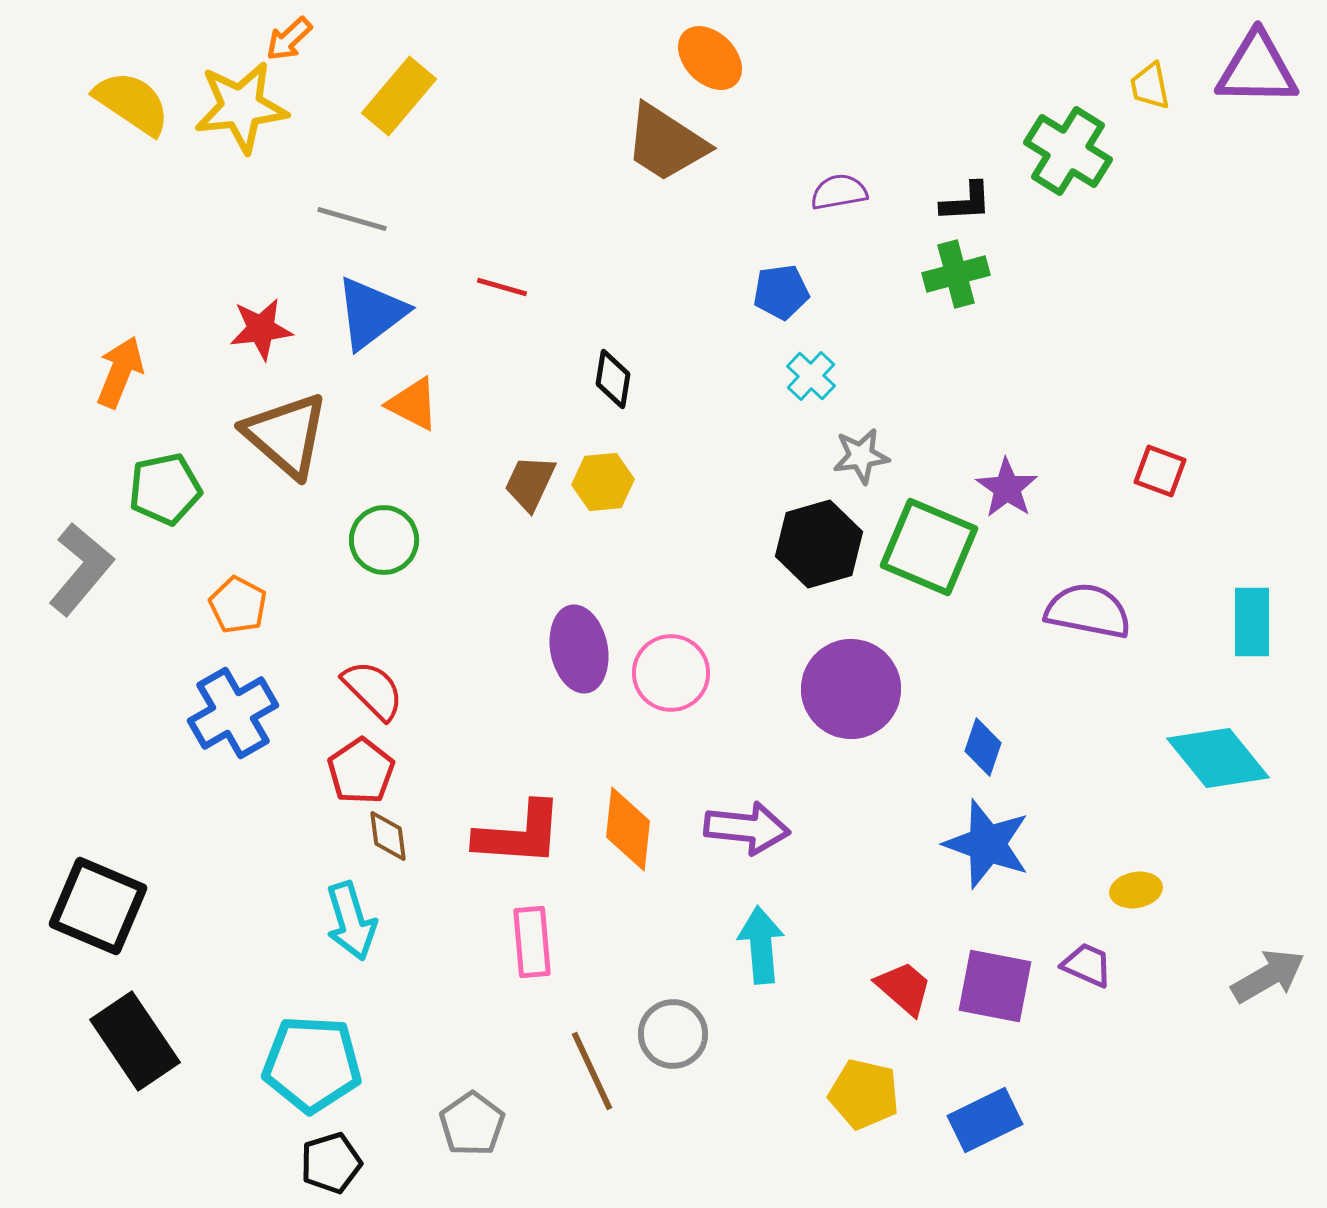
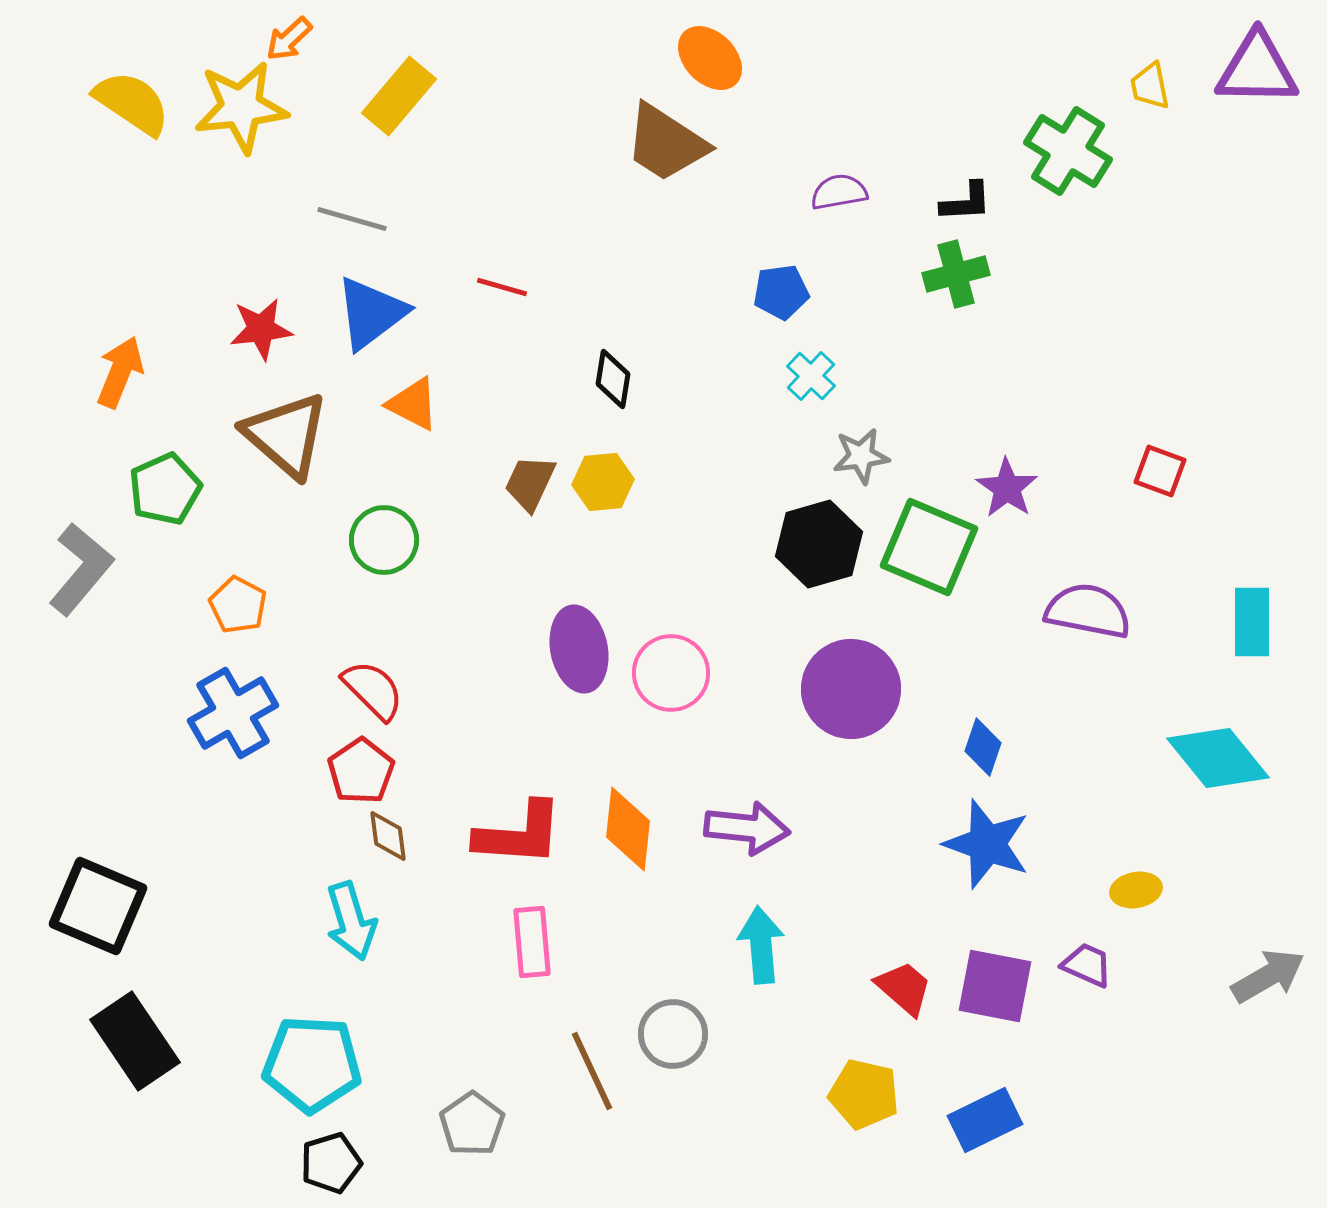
green pentagon at (165, 489): rotated 12 degrees counterclockwise
